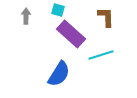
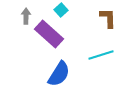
cyan square: moved 3 px right; rotated 32 degrees clockwise
brown L-shape: moved 2 px right, 1 px down
purple rectangle: moved 22 px left
